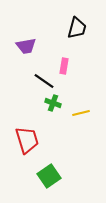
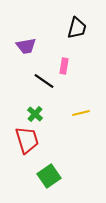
green cross: moved 18 px left, 11 px down; rotated 21 degrees clockwise
